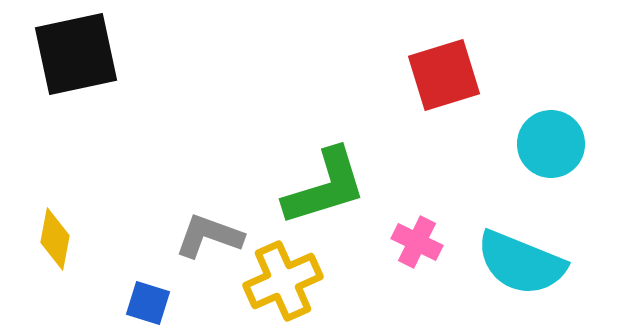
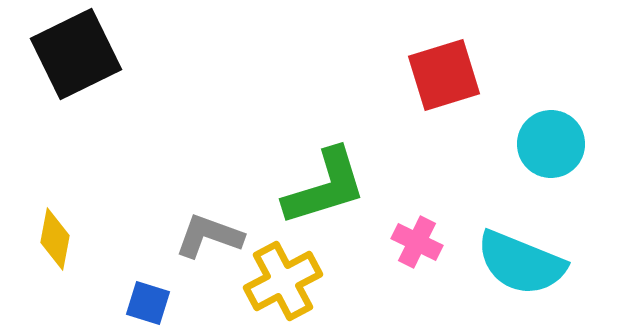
black square: rotated 14 degrees counterclockwise
yellow cross: rotated 4 degrees counterclockwise
